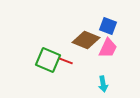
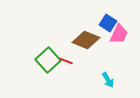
blue square: moved 3 px up; rotated 12 degrees clockwise
pink trapezoid: moved 11 px right, 14 px up
green square: rotated 25 degrees clockwise
cyan arrow: moved 5 px right, 4 px up; rotated 21 degrees counterclockwise
